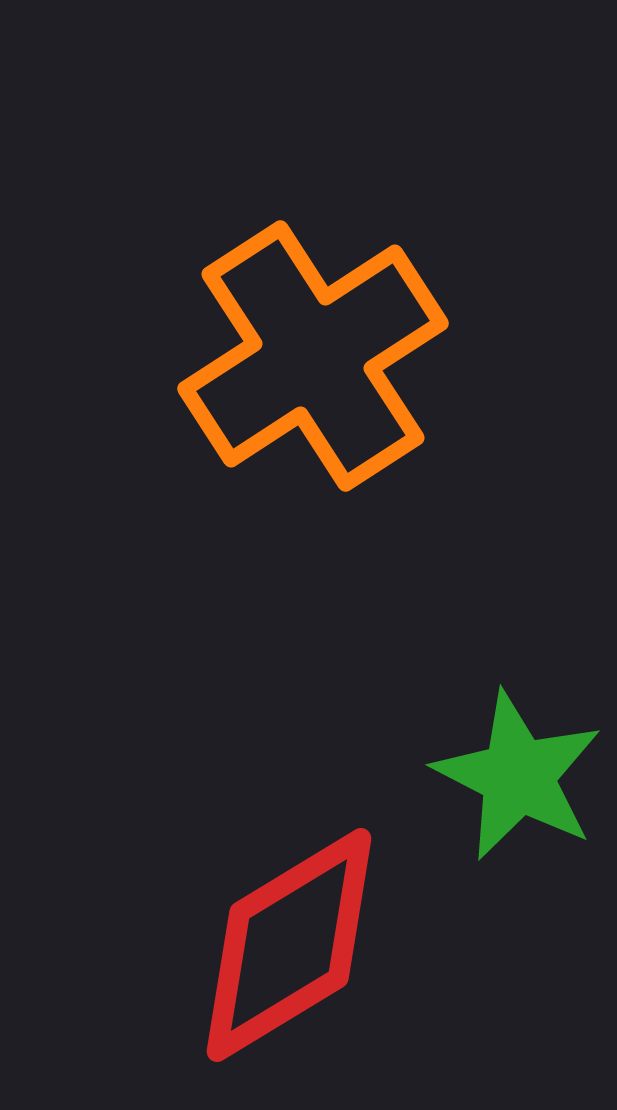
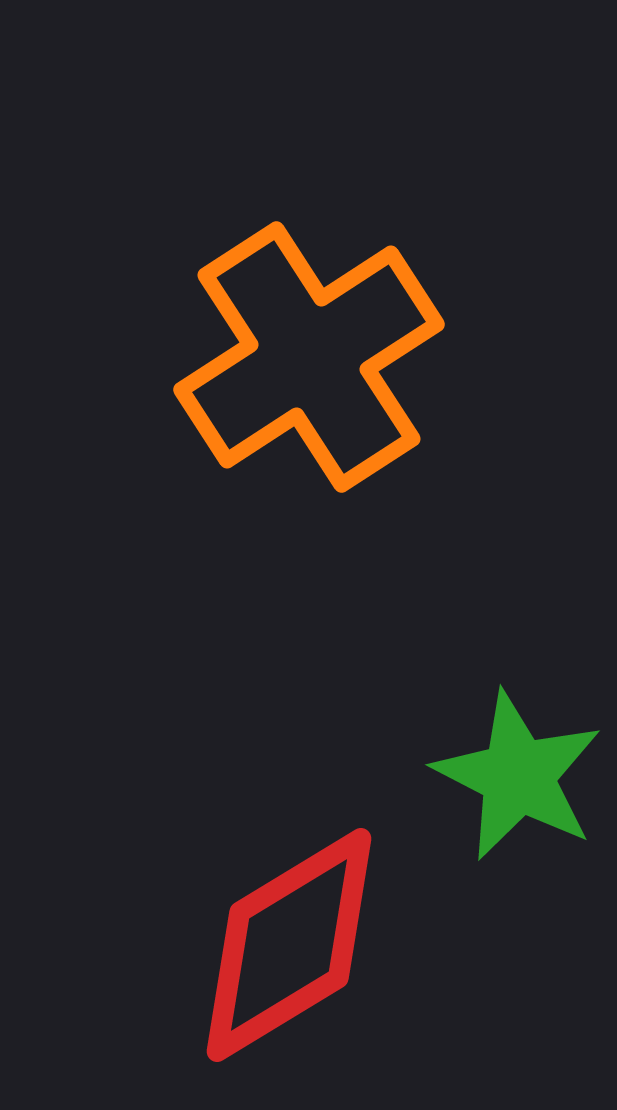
orange cross: moved 4 px left, 1 px down
